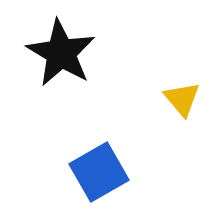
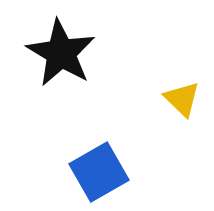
yellow triangle: rotated 6 degrees counterclockwise
